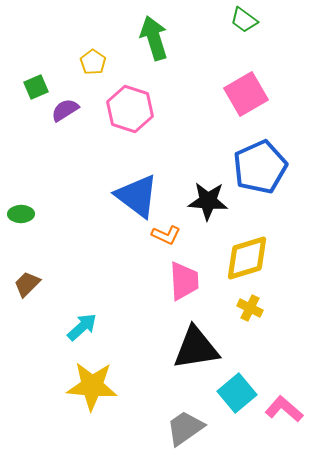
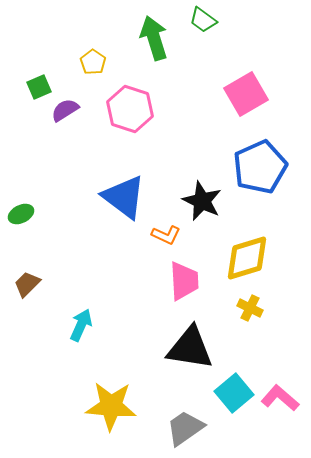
green trapezoid: moved 41 px left
green square: moved 3 px right
blue triangle: moved 13 px left, 1 px down
black star: moved 6 px left; rotated 21 degrees clockwise
green ellipse: rotated 25 degrees counterclockwise
cyan arrow: moved 1 px left, 2 px up; rotated 24 degrees counterclockwise
black triangle: moved 6 px left; rotated 18 degrees clockwise
yellow star: moved 19 px right, 20 px down
cyan square: moved 3 px left
pink L-shape: moved 4 px left, 11 px up
